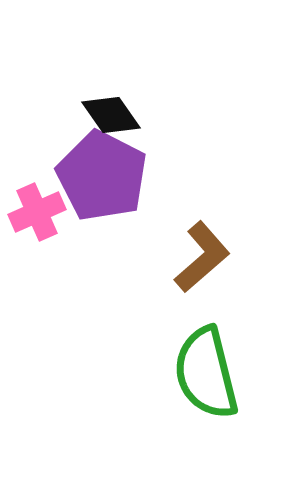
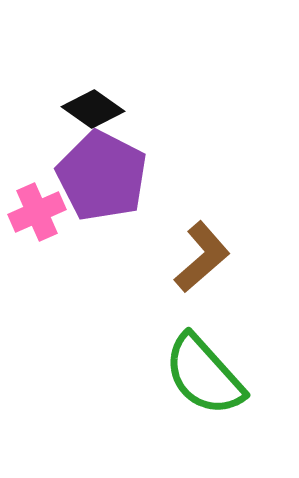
black diamond: moved 18 px left, 6 px up; rotated 20 degrees counterclockwise
green semicircle: moved 2 px left, 2 px down; rotated 28 degrees counterclockwise
